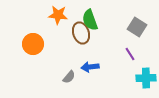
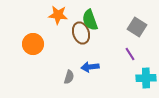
gray semicircle: rotated 24 degrees counterclockwise
